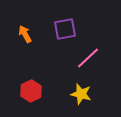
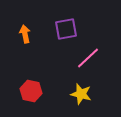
purple square: moved 1 px right
orange arrow: rotated 18 degrees clockwise
red hexagon: rotated 20 degrees counterclockwise
